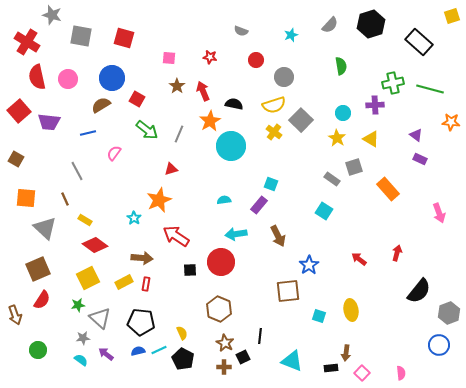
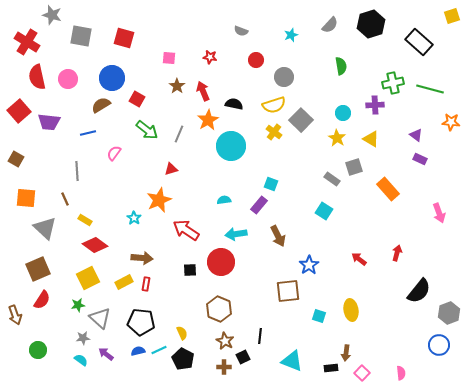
orange star at (210, 121): moved 2 px left, 1 px up
gray line at (77, 171): rotated 24 degrees clockwise
red arrow at (176, 236): moved 10 px right, 6 px up
brown star at (225, 343): moved 2 px up
